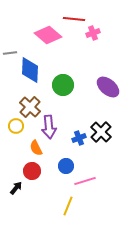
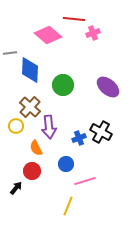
black cross: rotated 15 degrees counterclockwise
blue circle: moved 2 px up
